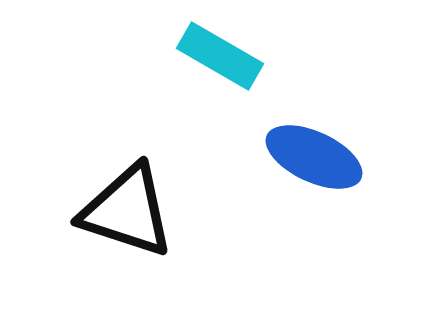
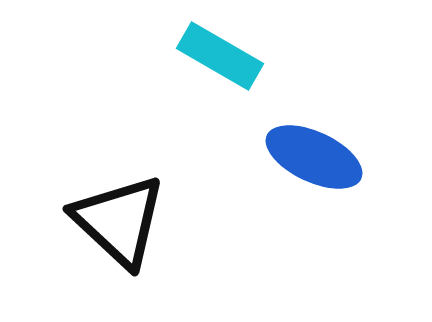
black triangle: moved 8 px left, 10 px down; rotated 25 degrees clockwise
